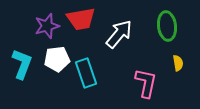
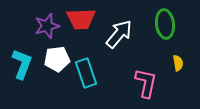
red trapezoid: rotated 8 degrees clockwise
green ellipse: moved 2 px left, 2 px up
